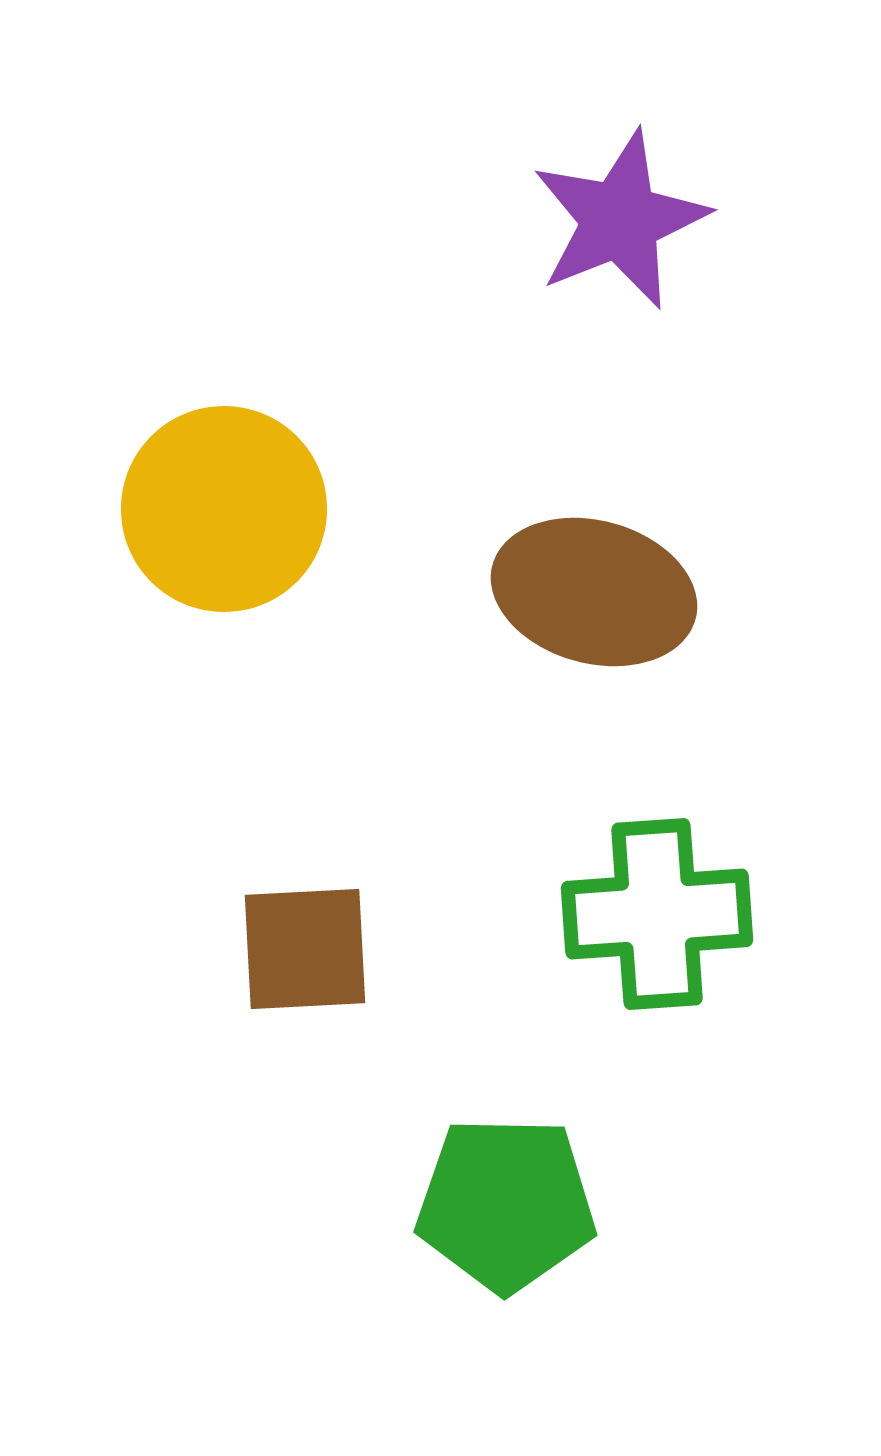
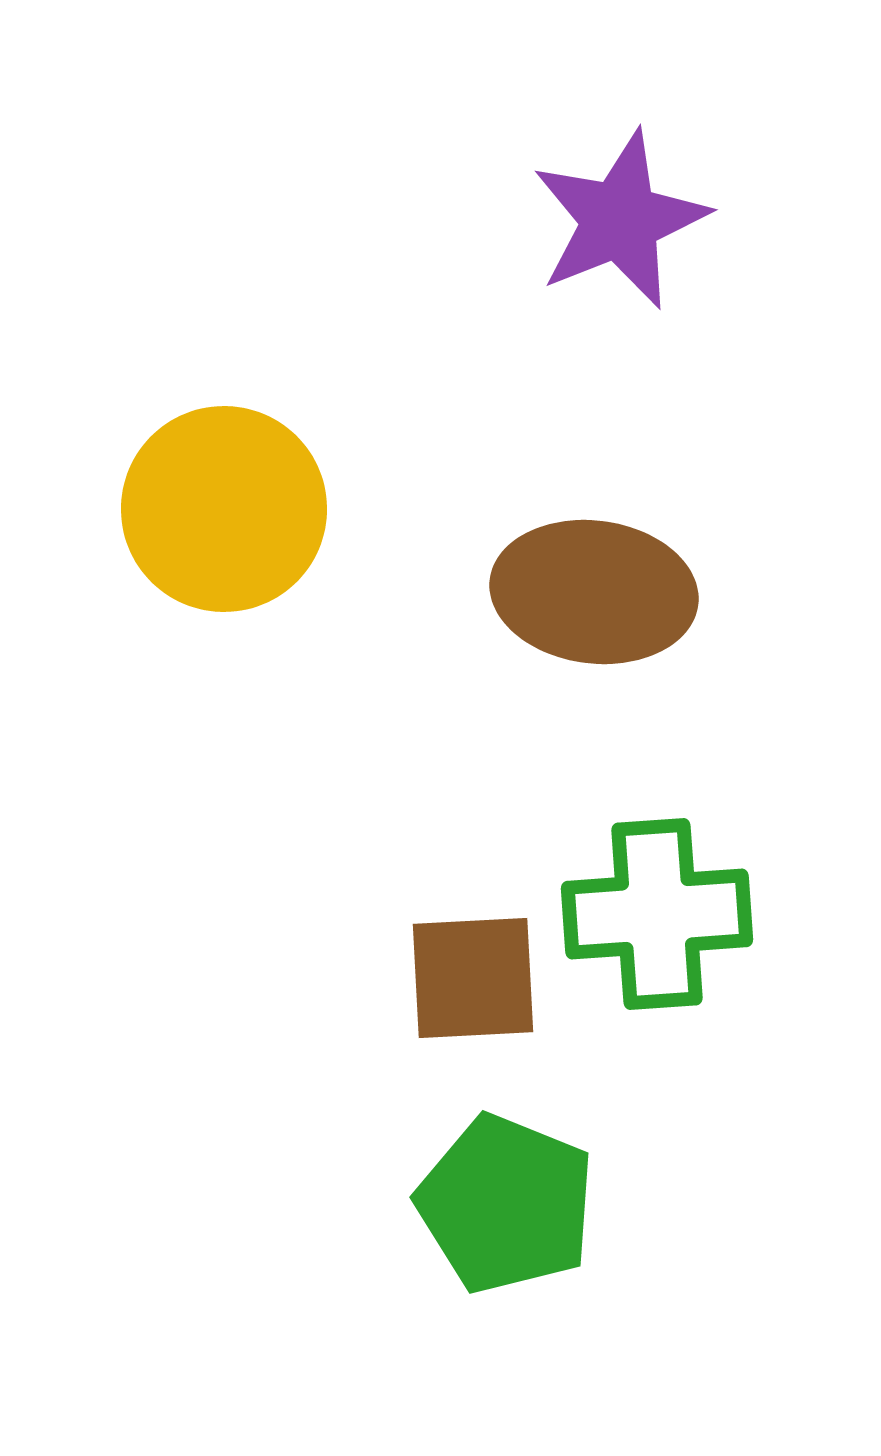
brown ellipse: rotated 8 degrees counterclockwise
brown square: moved 168 px right, 29 px down
green pentagon: rotated 21 degrees clockwise
